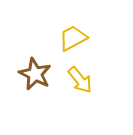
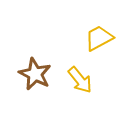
yellow trapezoid: moved 26 px right
